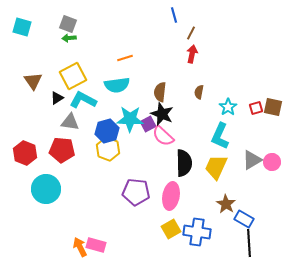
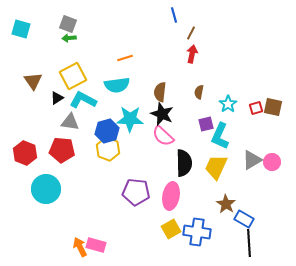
cyan square at (22, 27): moved 1 px left, 2 px down
cyan star at (228, 107): moved 3 px up
purple square at (148, 124): moved 58 px right; rotated 14 degrees clockwise
